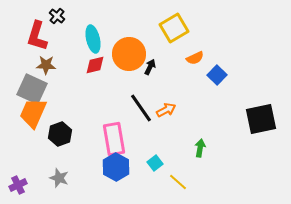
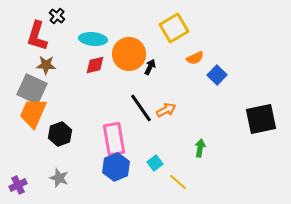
cyan ellipse: rotated 72 degrees counterclockwise
blue hexagon: rotated 8 degrees clockwise
